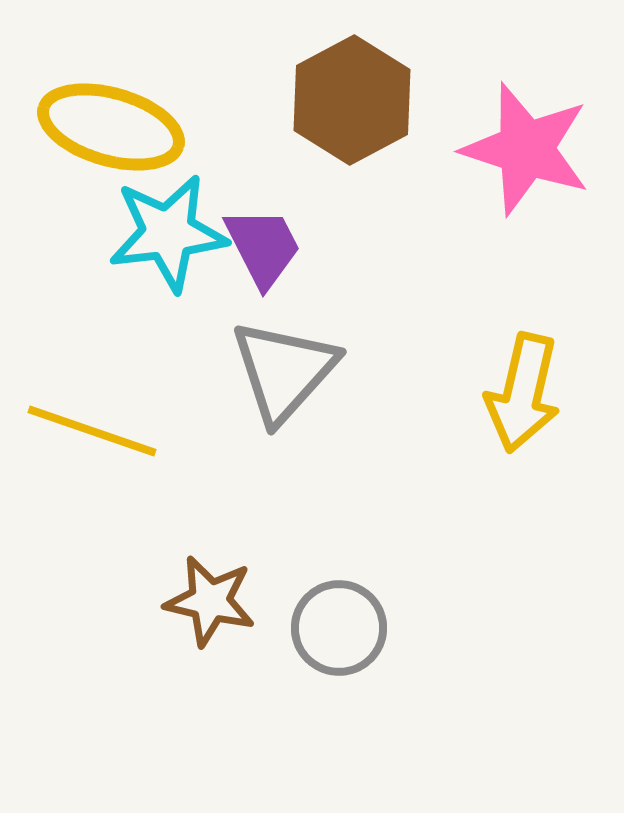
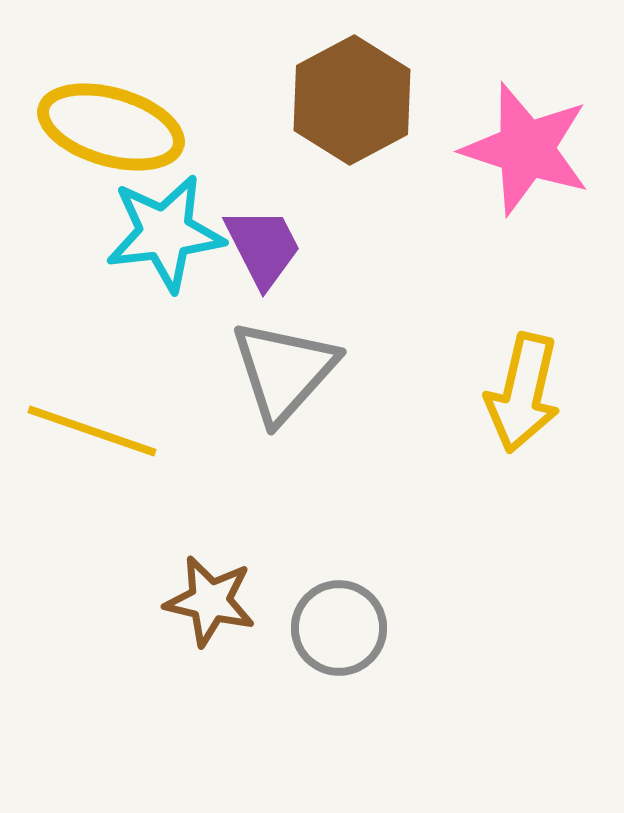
cyan star: moved 3 px left
